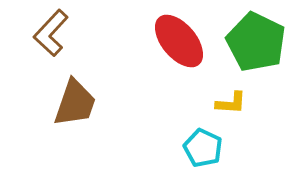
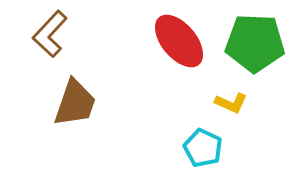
brown L-shape: moved 1 px left, 1 px down
green pentagon: moved 1 px left, 1 px down; rotated 24 degrees counterclockwise
yellow L-shape: rotated 20 degrees clockwise
